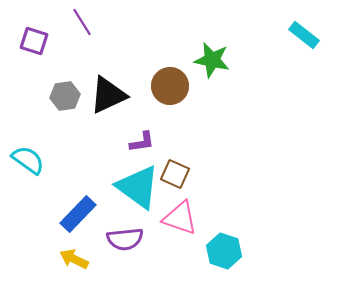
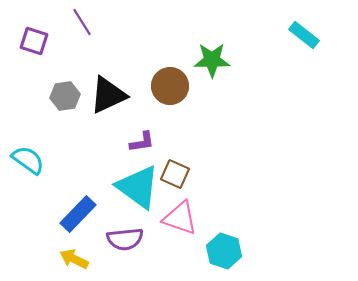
green star: rotated 12 degrees counterclockwise
